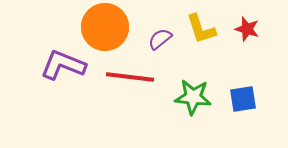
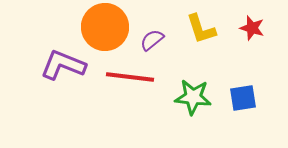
red star: moved 5 px right, 1 px up
purple semicircle: moved 8 px left, 1 px down
blue square: moved 1 px up
